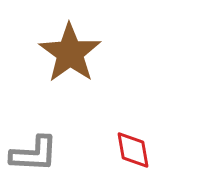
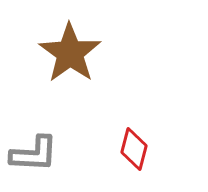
red diamond: moved 1 px right, 1 px up; rotated 24 degrees clockwise
